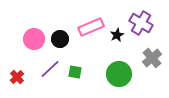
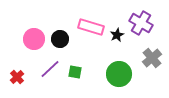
pink rectangle: rotated 40 degrees clockwise
